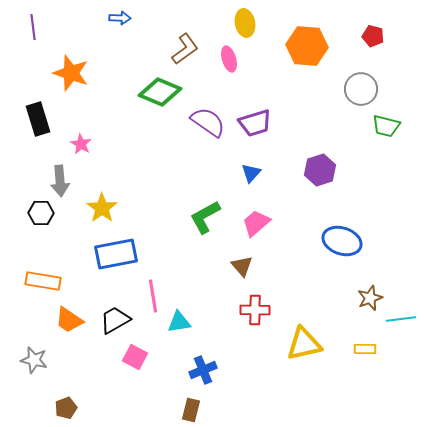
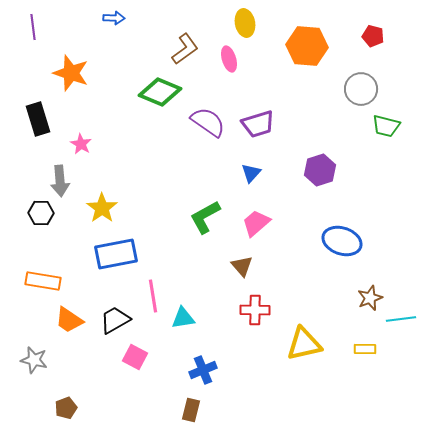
blue arrow: moved 6 px left
purple trapezoid: moved 3 px right, 1 px down
cyan triangle: moved 4 px right, 4 px up
